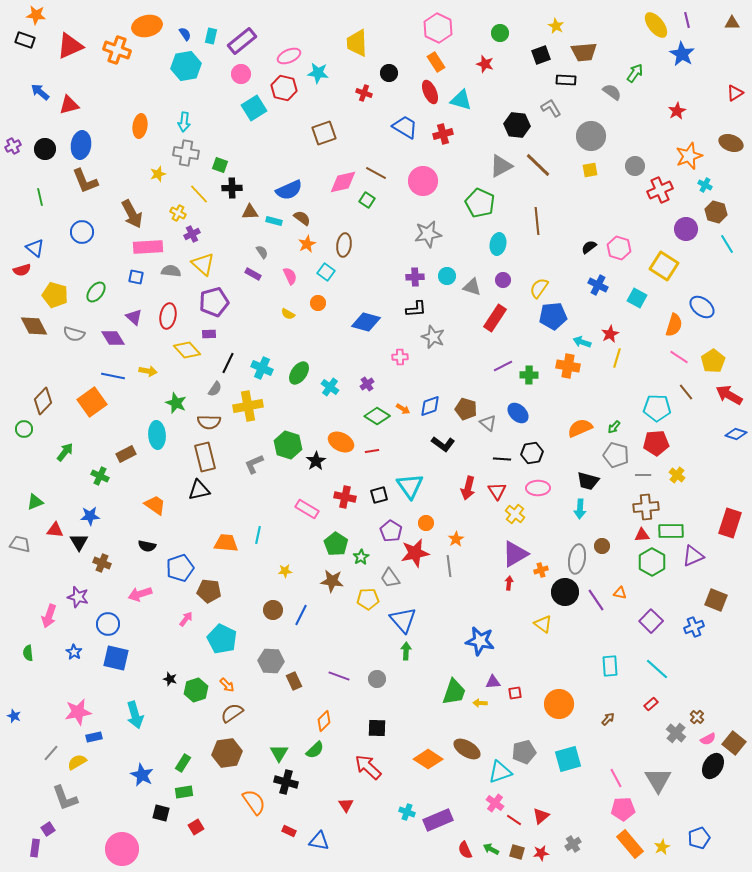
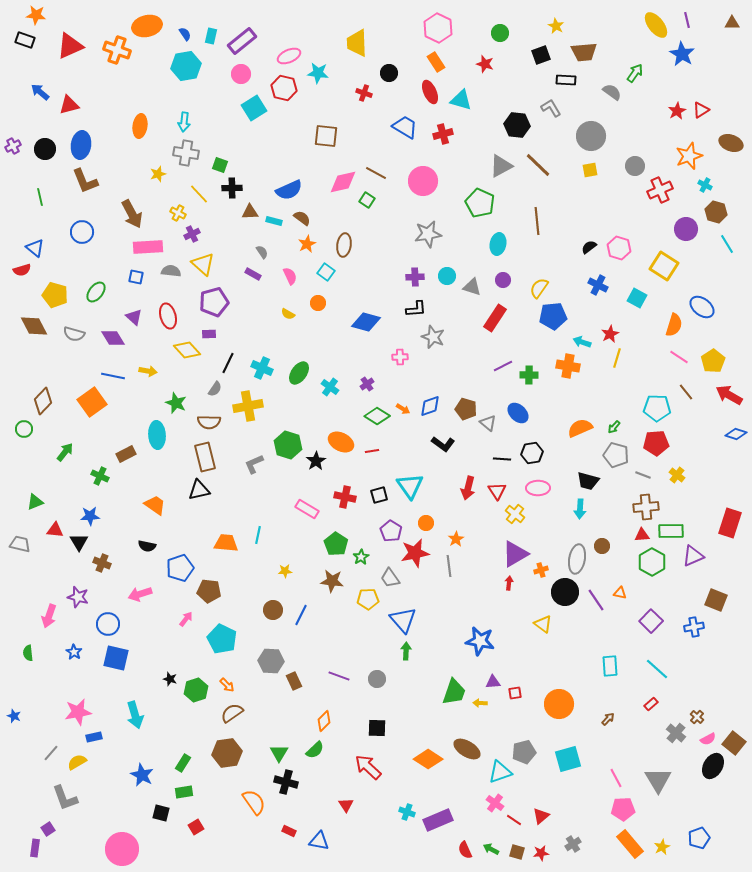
red triangle at (735, 93): moved 34 px left, 17 px down
brown square at (324, 133): moved 2 px right, 3 px down; rotated 25 degrees clockwise
red ellipse at (168, 316): rotated 25 degrees counterclockwise
gray line at (643, 475): rotated 21 degrees clockwise
blue cross at (694, 627): rotated 12 degrees clockwise
